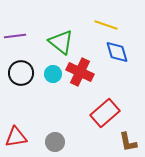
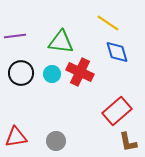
yellow line: moved 2 px right, 2 px up; rotated 15 degrees clockwise
green triangle: rotated 32 degrees counterclockwise
cyan circle: moved 1 px left
red rectangle: moved 12 px right, 2 px up
gray circle: moved 1 px right, 1 px up
